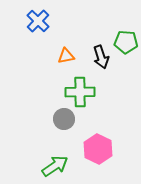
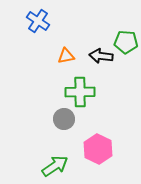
blue cross: rotated 10 degrees counterclockwise
black arrow: moved 1 px up; rotated 115 degrees clockwise
